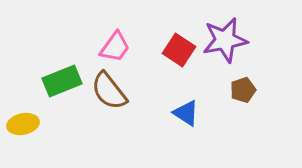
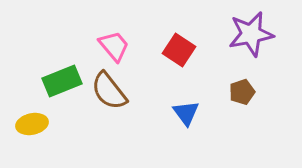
purple star: moved 26 px right, 6 px up
pink trapezoid: moved 1 px left, 1 px up; rotated 76 degrees counterclockwise
brown pentagon: moved 1 px left, 2 px down
blue triangle: rotated 20 degrees clockwise
yellow ellipse: moved 9 px right
